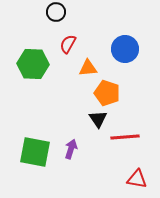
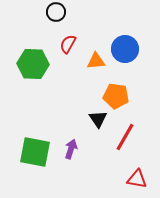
orange triangle: moved 8 px right, 7 px up
orange pentagon: moved 9 px right, 3 px down; rotated 10 degrees counterclockwise
red line: rotated 56 degrees counterclockwise
